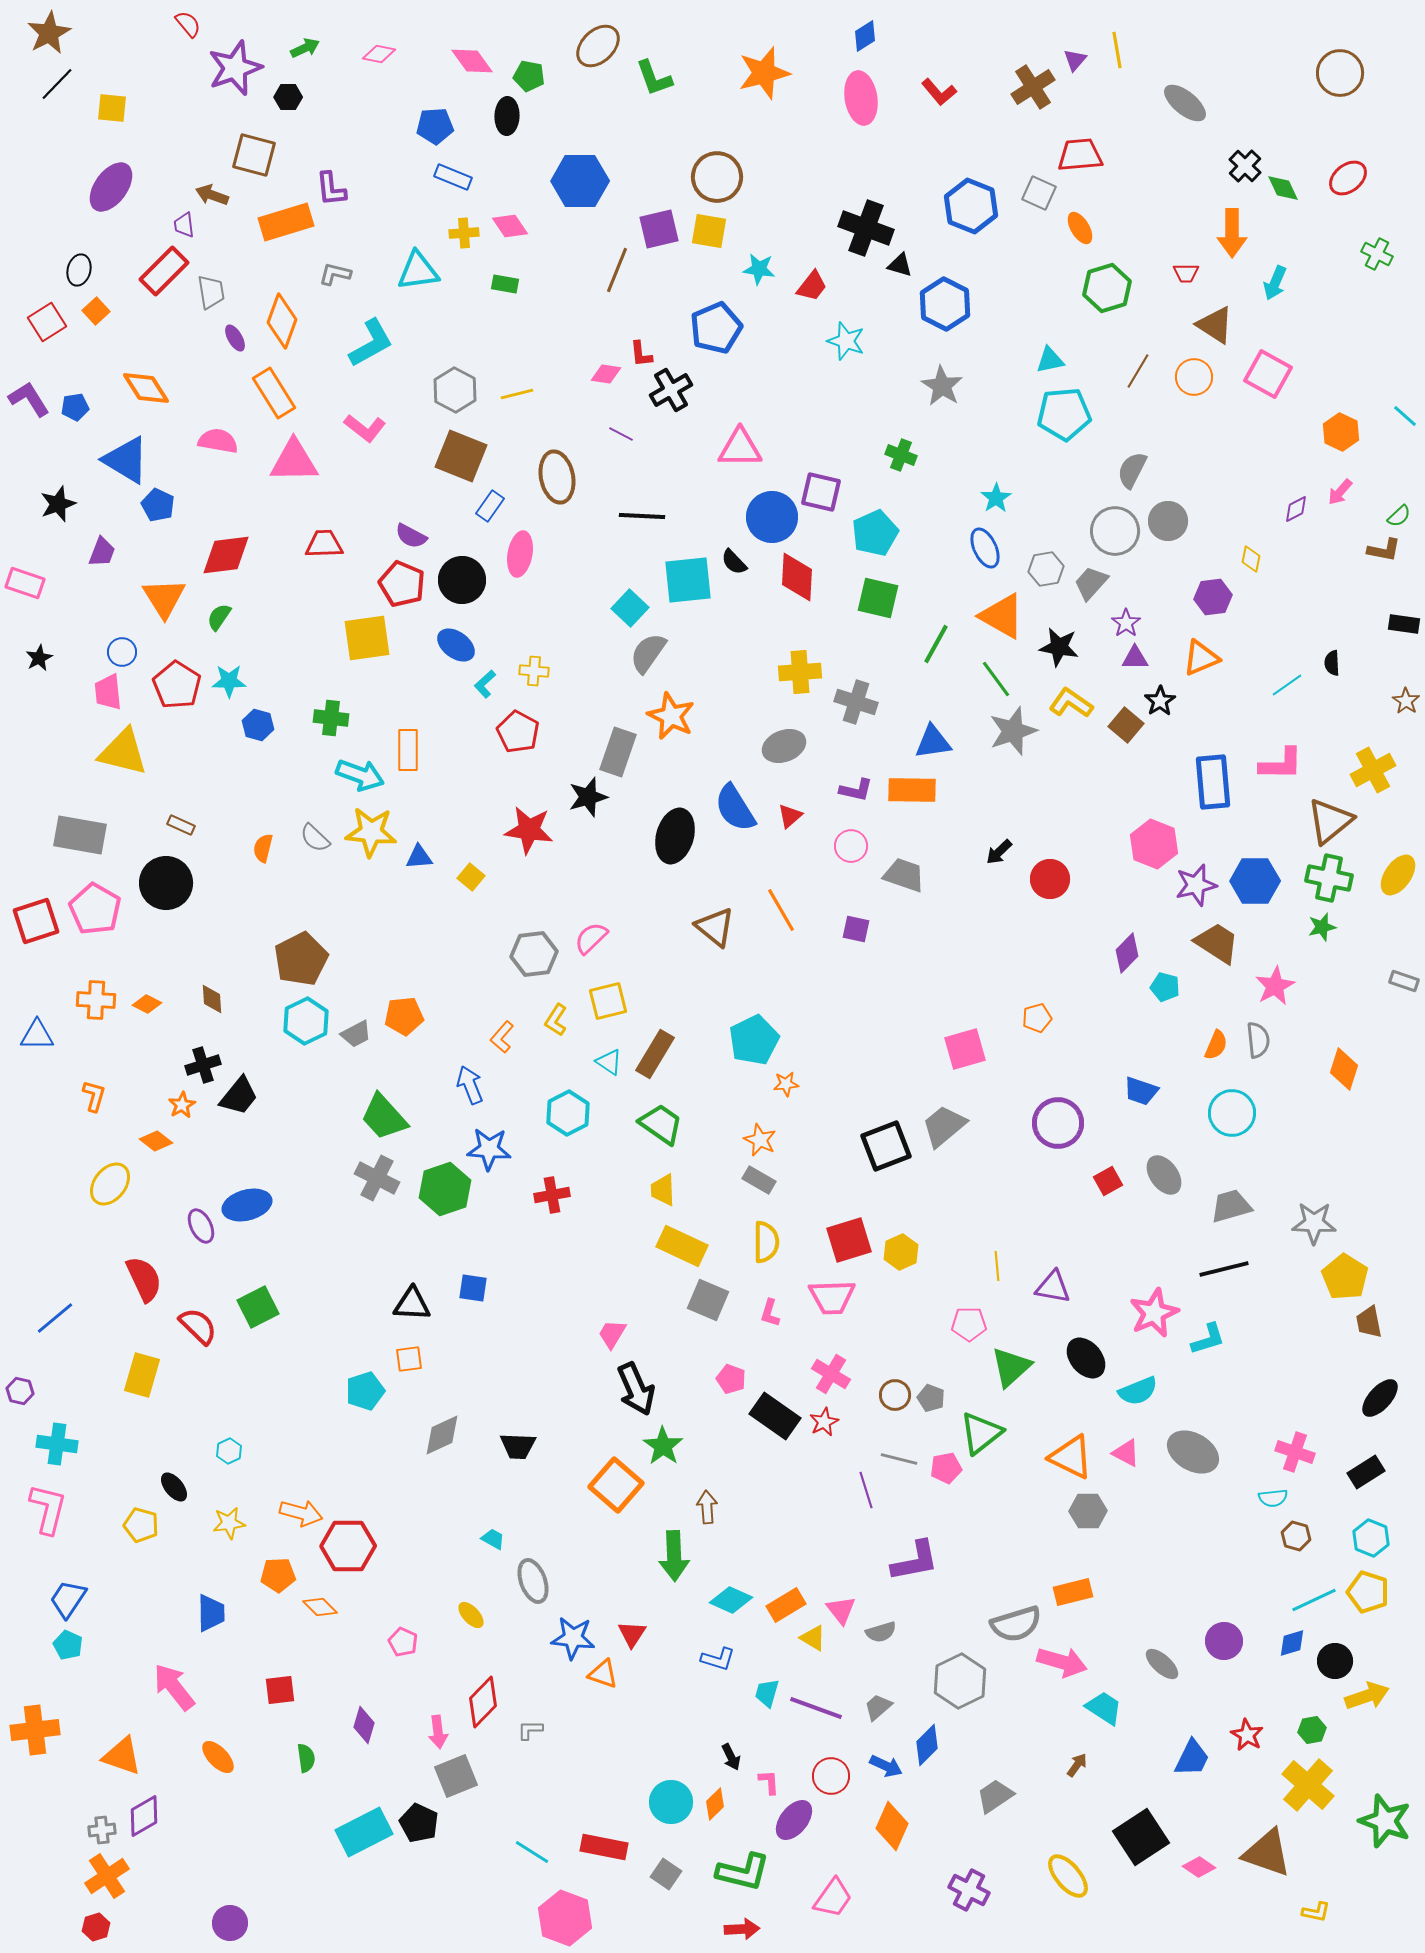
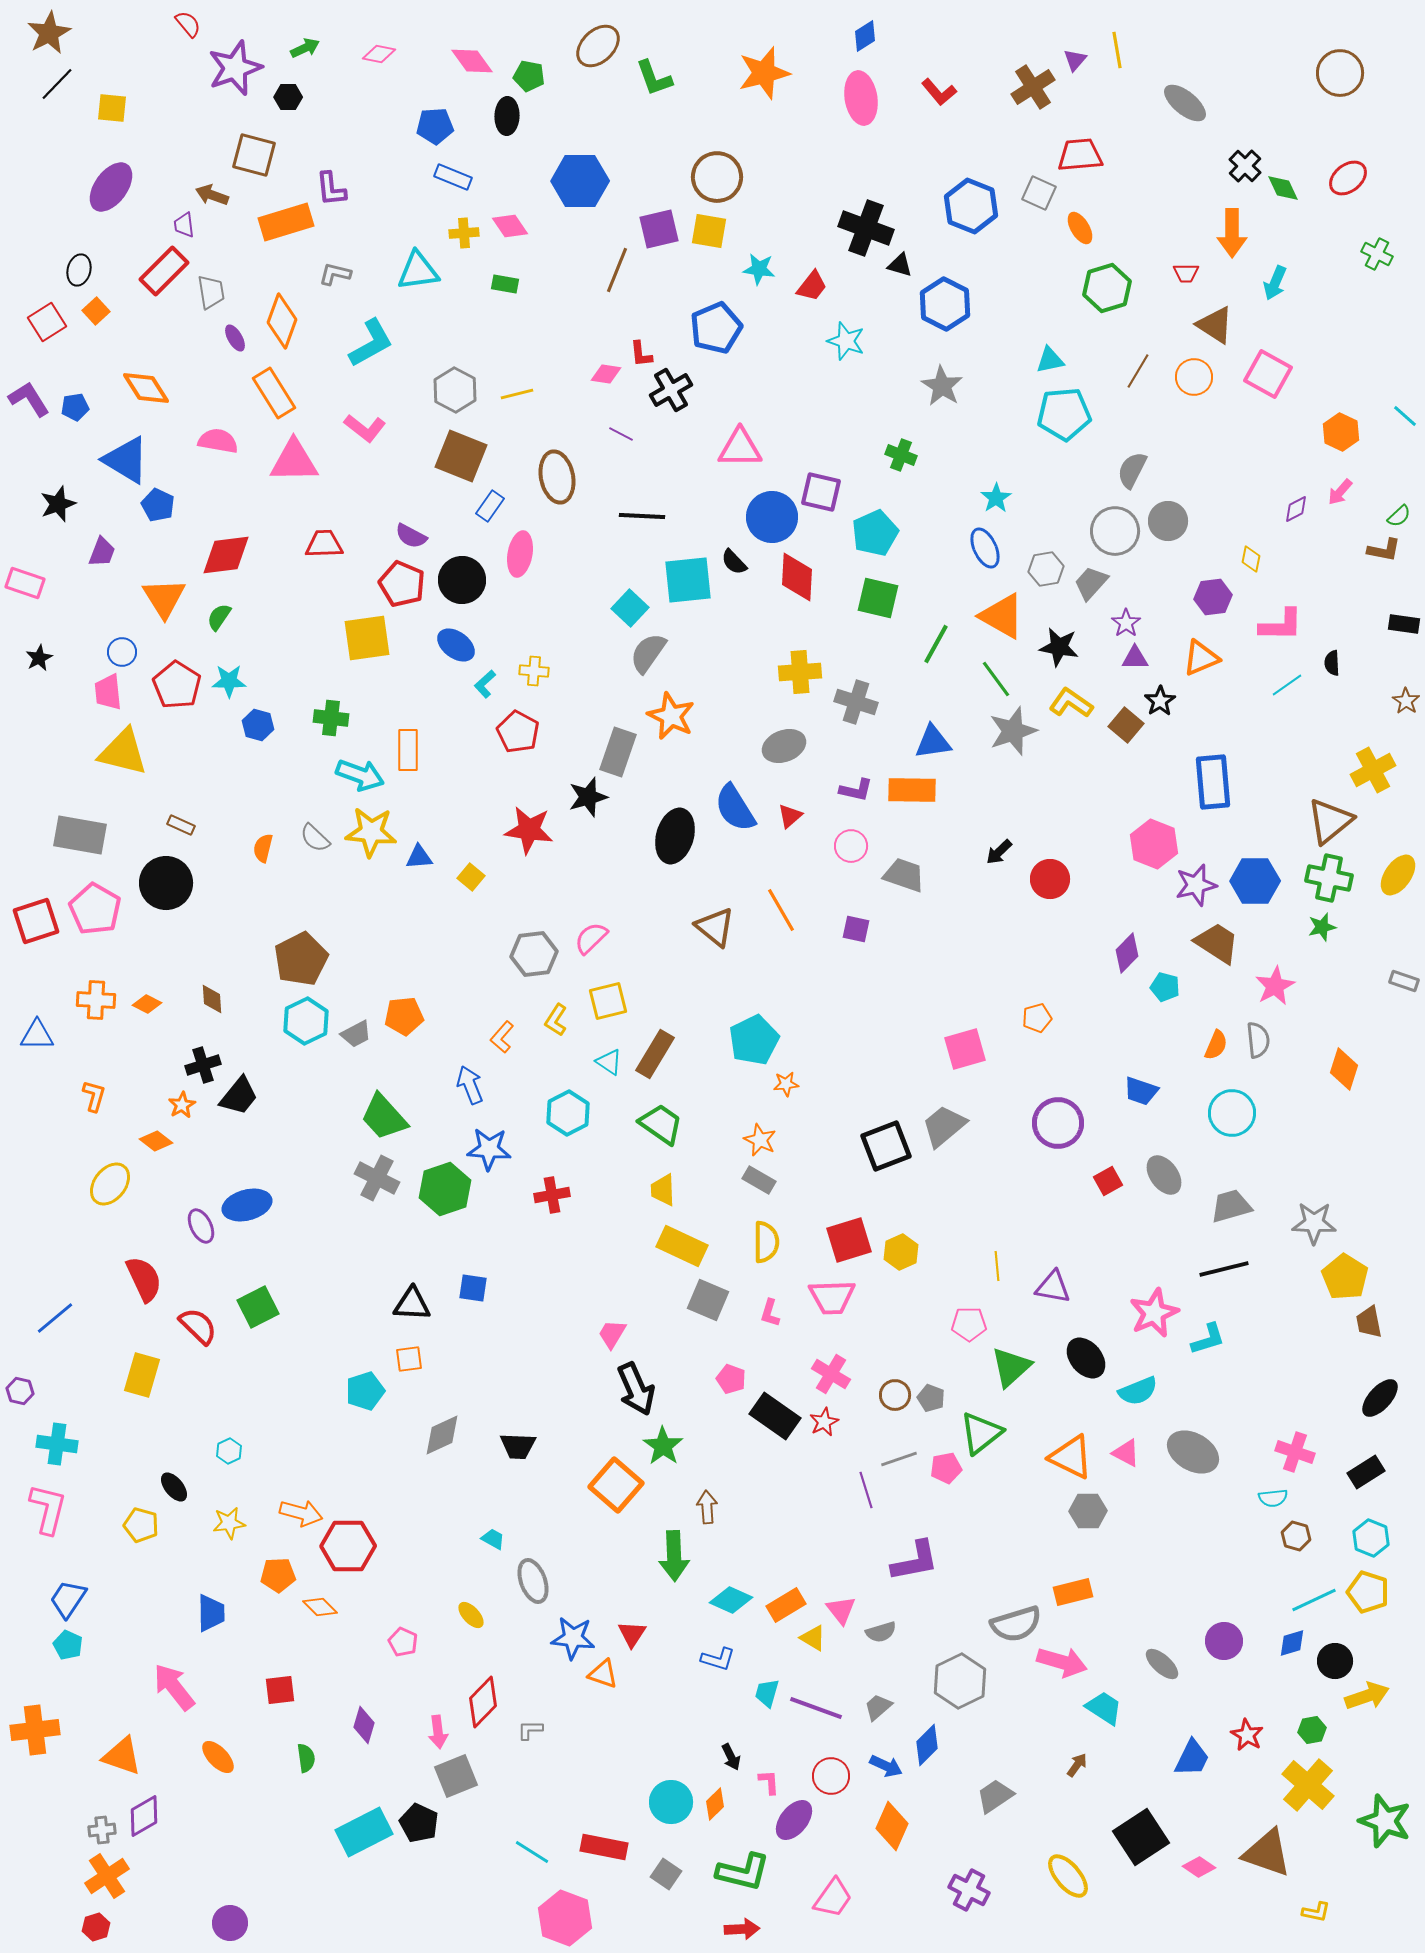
pink L-shape at (1281, 764): moved 139 px up
gray line at (899, 1459): rotated 33 degrees counterclockwise
